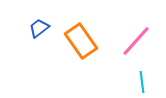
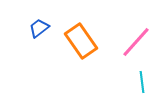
pink line: moved 1 px down
